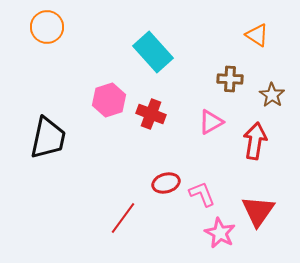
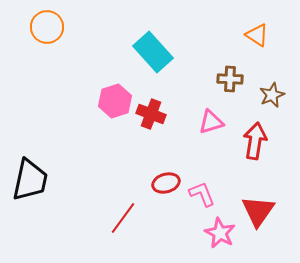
brown star: rotated 15 degrees clockwise
pink hexagon: moved 6 px right, 1 px down
pink triangle: rotated 12 degrees clockwise
black trapezoid: moved 18 px left, 42 px down
